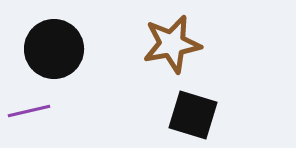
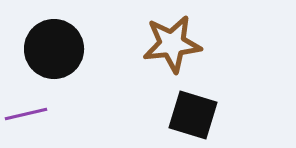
brown star: rotated 4 degrees clockwise
purple line: moved 3 px left, 3 px down
